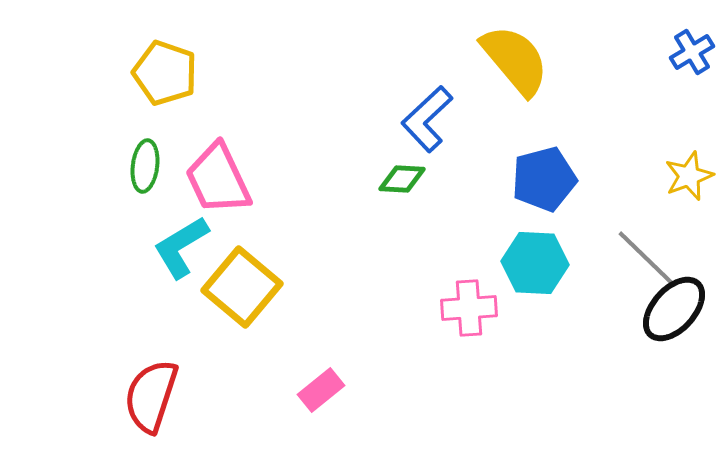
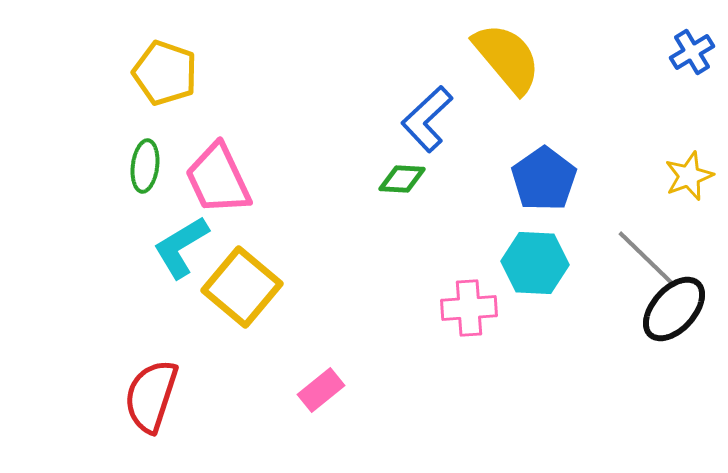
yellow semicircle: moved 8 px left, 2 px up
blue pentagon: rotated 20 degrees counterclockwise
